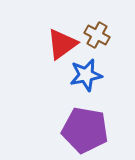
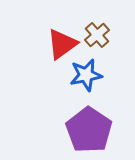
brown cross: rotated 20 degrees clockwise
purple pentagon: moved 4 px right; rotated 24 degrees clockwise
